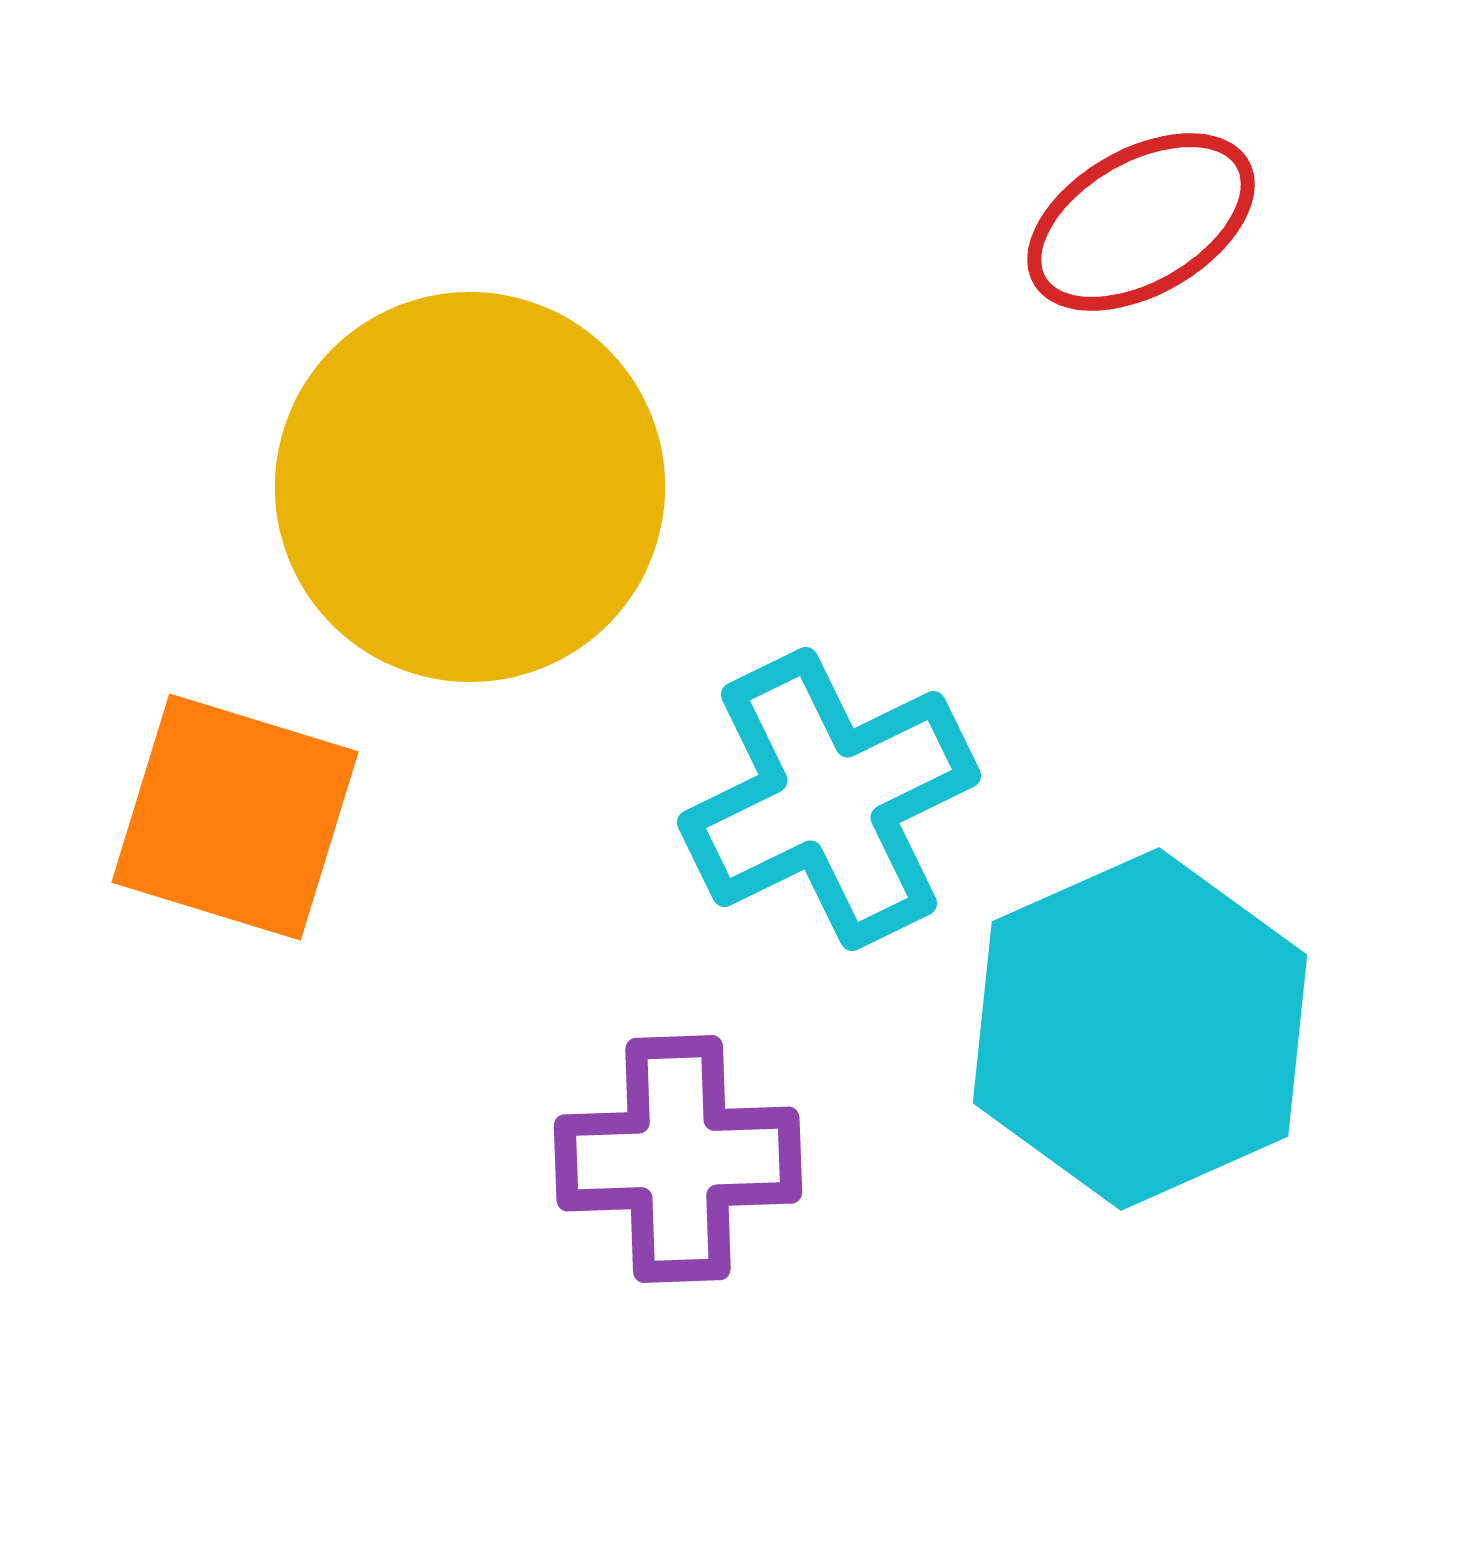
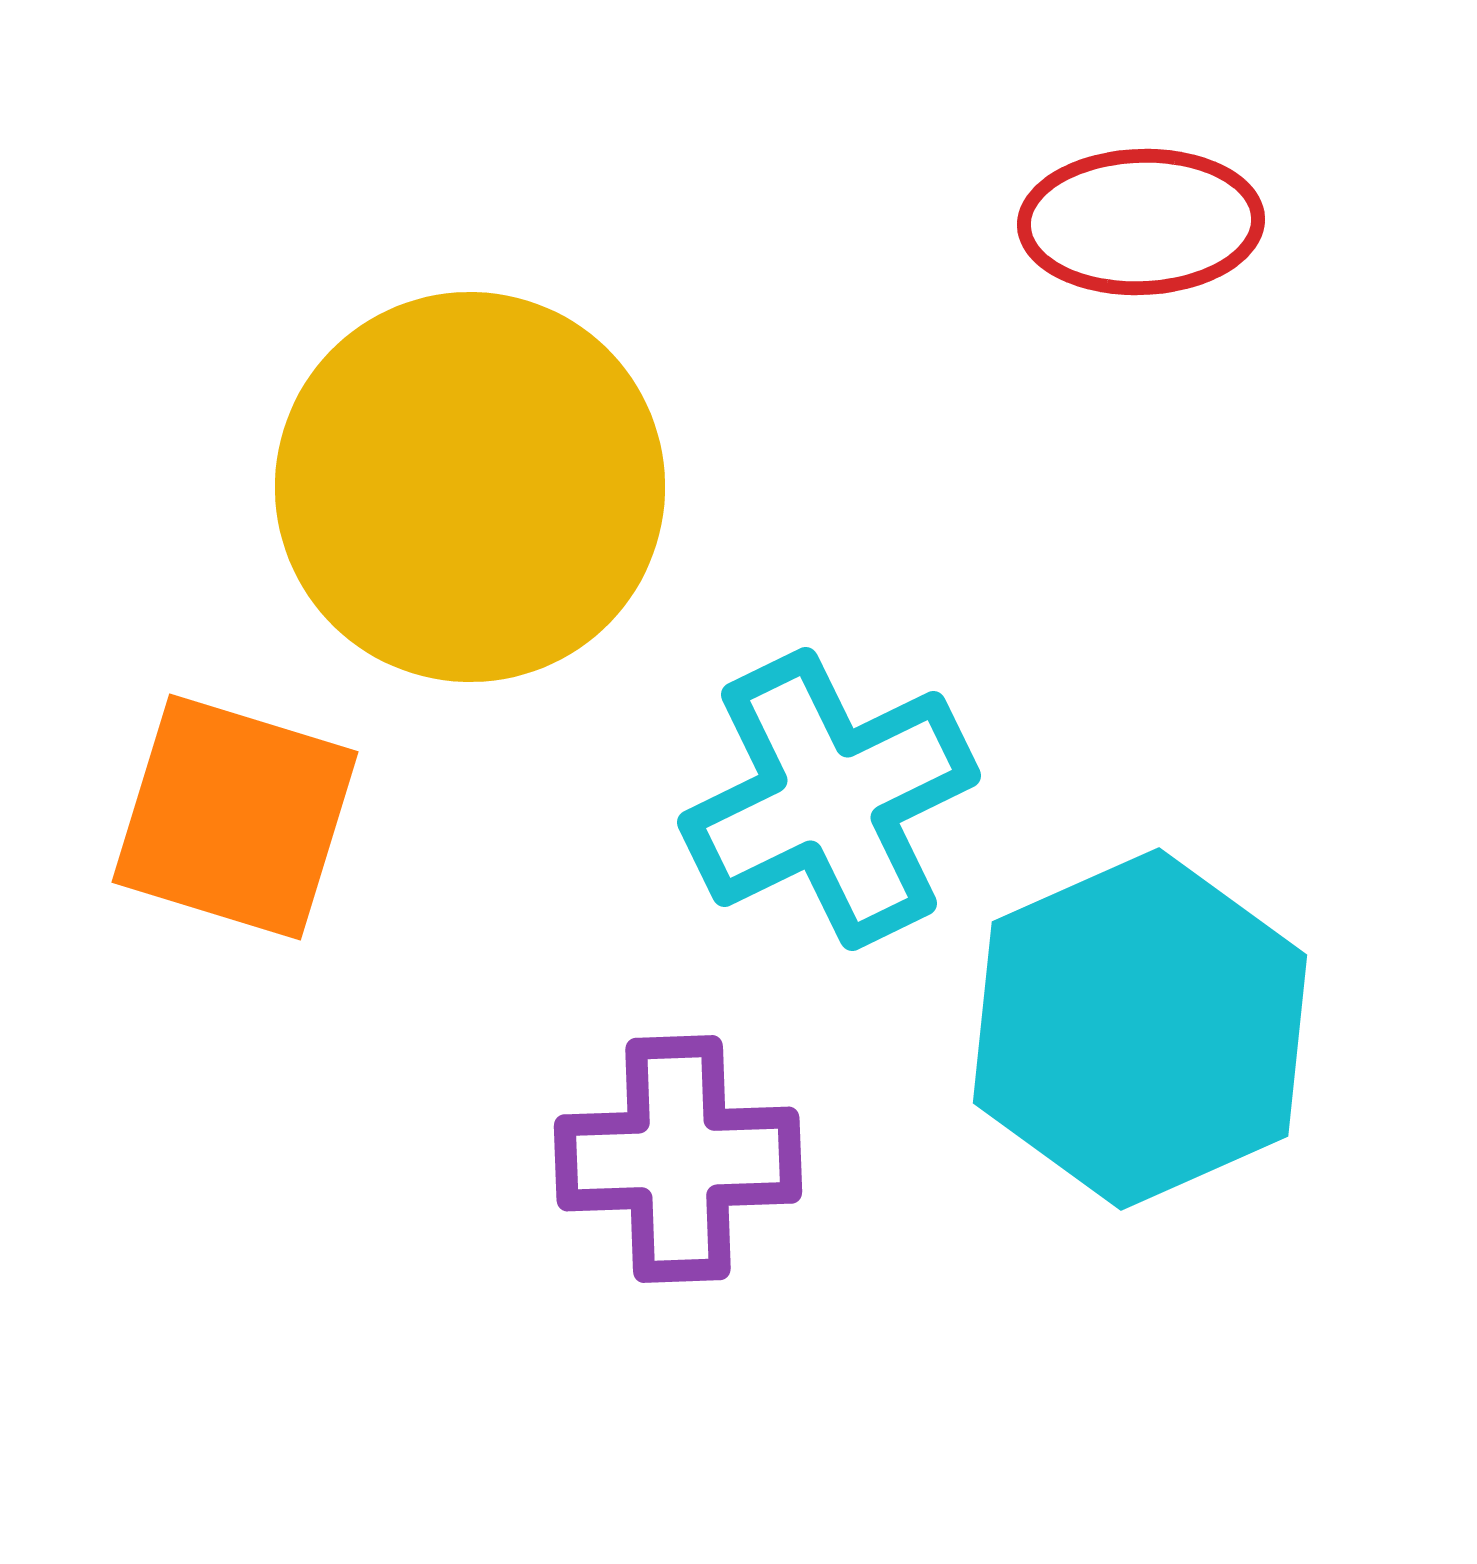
red ellipse: rotated 28 degrees clockwise
